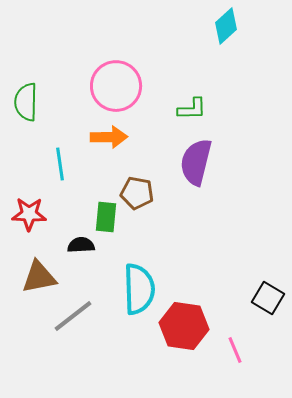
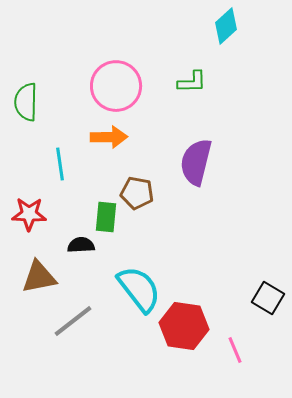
green L-shape: moved 27 px up
cyan semicircle: rotated 36 degrees counterclockwise
gray line: moved 5 px down
